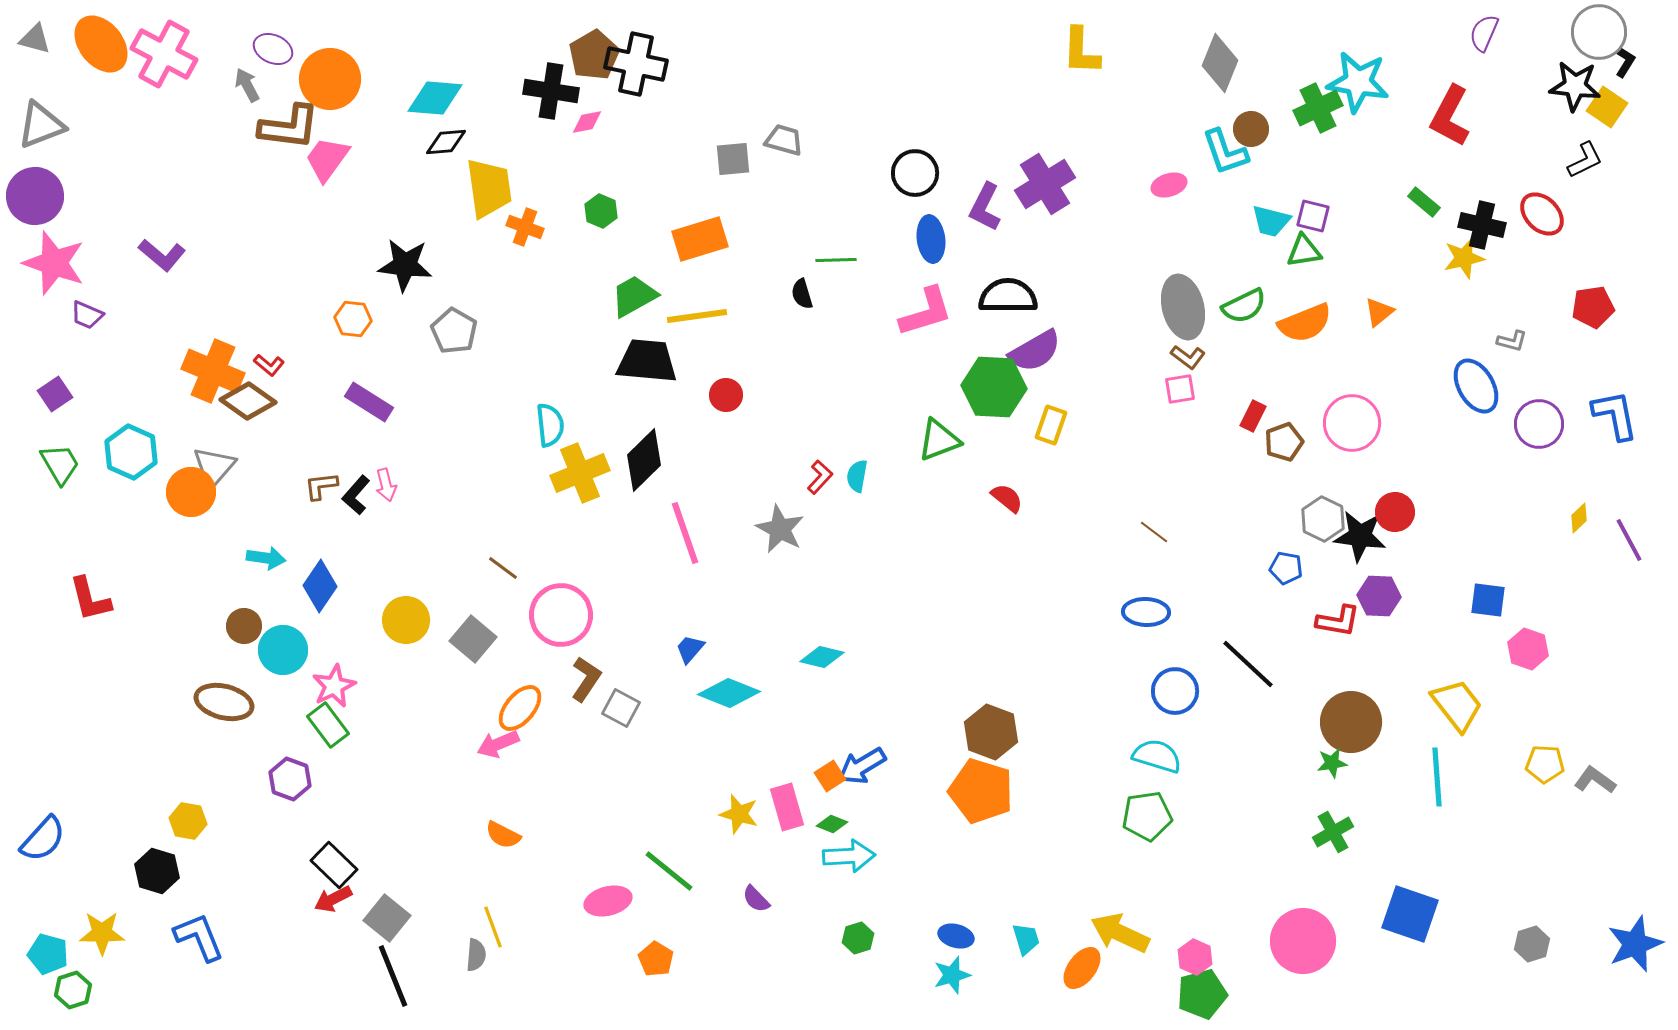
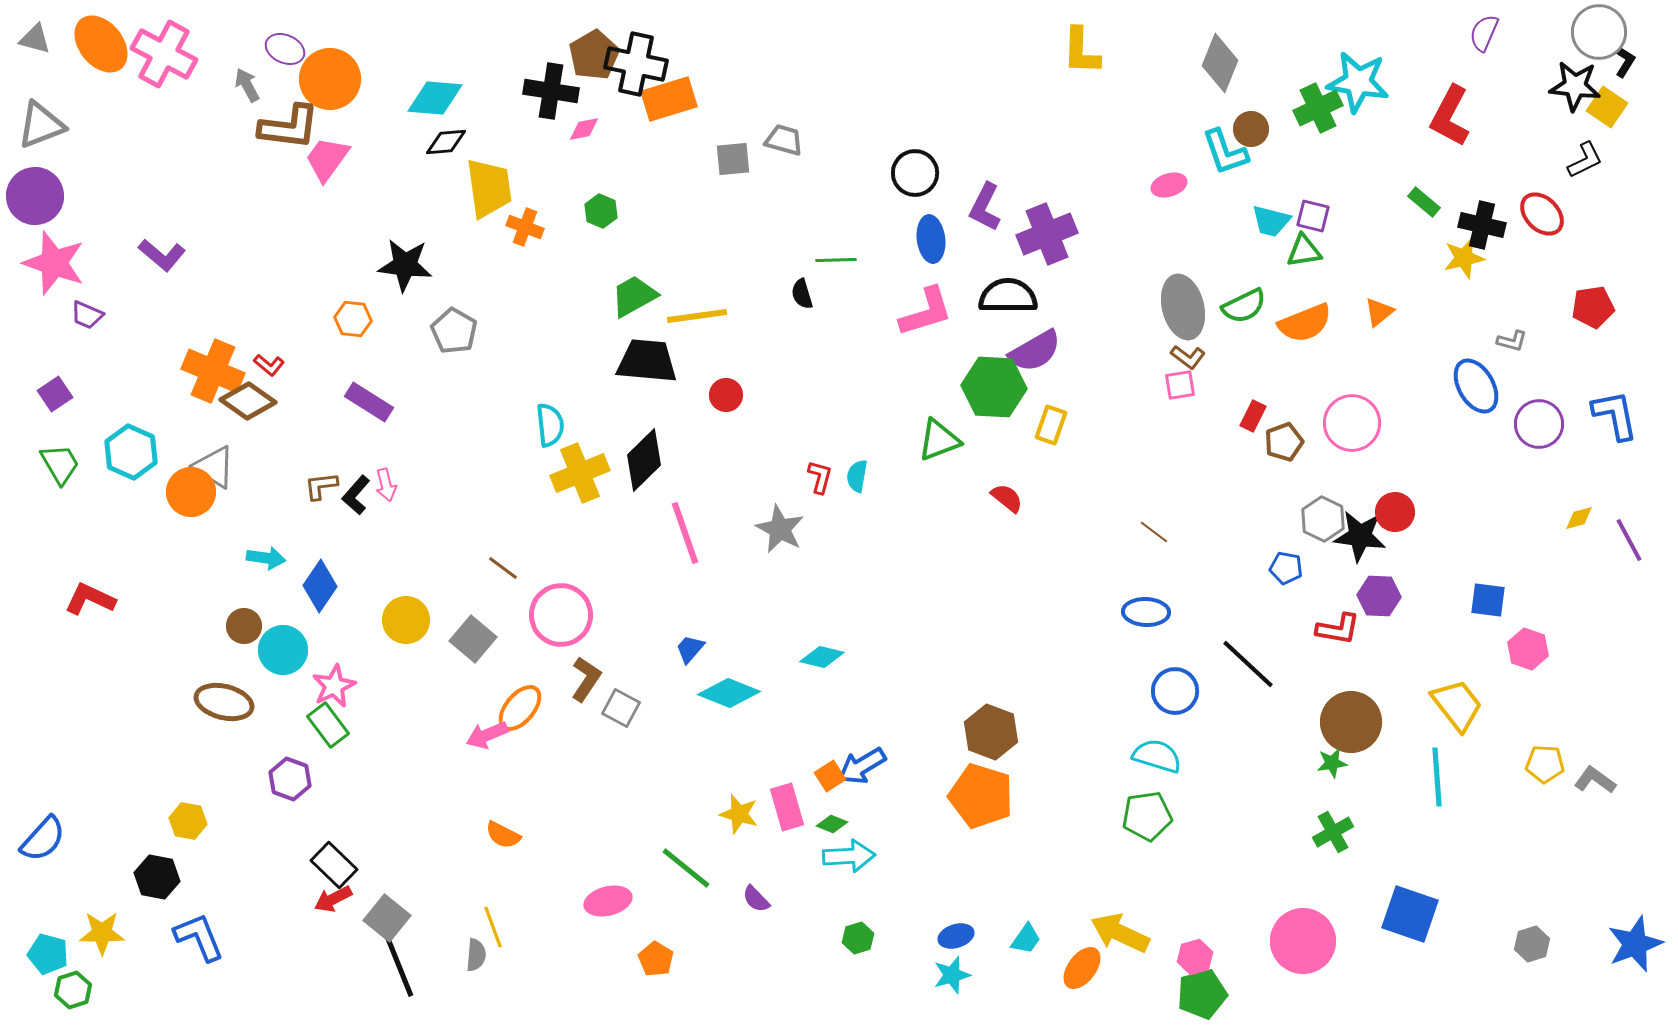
purple ellipse at (273, 49): moved 12 px right
pink diamond at (587, 122): moved 3 px left, 7 px down
purple cross at (1045, 184): moved 2 px right, 50 px down; rotated 10 degrees clockwise
orange rectangle at (700, 239): moved 31 px left, 140 px up
pink square at (1180, 389): moved 4 px up
gray triangle at (214, 467): rotated 39 degrees counterclockwise
red L-shape at (820, 477): rotated 28 degrees counterclockwise
yellow diamond at (1579, 518): rotated 28 degrees clockwise
red L-shape at (90, 599): rotated 129 degrees clockwise
red L-shape at (1338, 621): moved 8 px down
pink arrow at (498, 744): moved 11 px left, 9 px up
orange pentagon at (981, 791): moved 5 px down
black hexagon at (157, 871): moved 6 px down; rotated 6 degrees counterclockwise
green line at (669, 871): moved 17 px right, 3 px up
blue ellipse at (956, 936): rotated 32 degrees counterclockwise
cyan trapezoid at (1026, 939): rotated 52 degrees clockwise
pink hexagon at (1195, 957): rotated 20 degrees clockwise
black line at (393, 976): moved 6 px right, 10 px up
